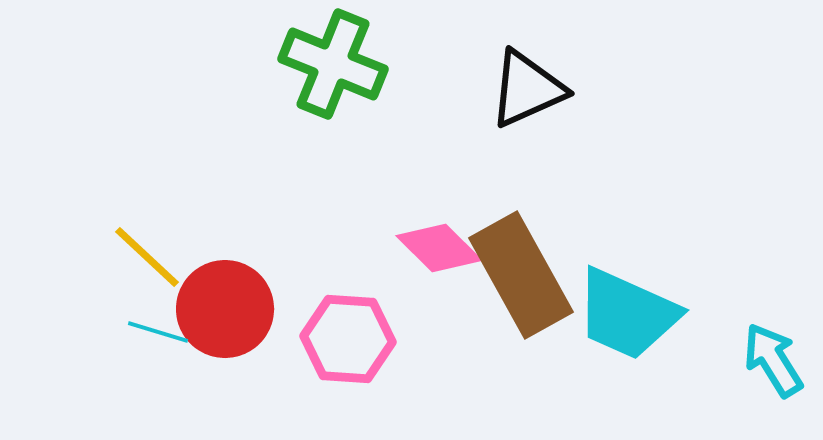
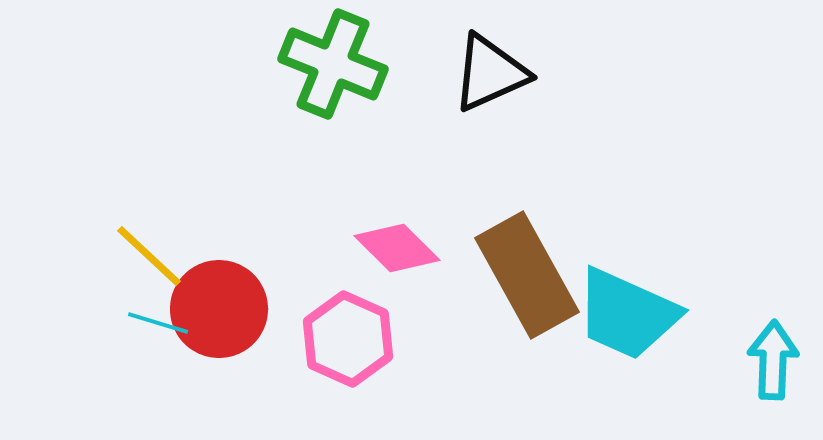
black triangle: moved 37 px left, 16 px up
pink diamond: moved 42 px left
yellow line: moved 2 px right, 1 px up
brown rectangle: moved 6 px right
red circle: moved 6 px left
cyan line: moved 9 px up
pink hexagon: rotated 20 degrees clockwise
cyan arrow: rotated 34 degrees clockwise
